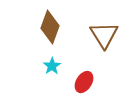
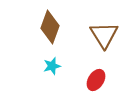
cyan star: rotated 18 degrees clockwise
red ellipse: moved 12 px right, 2 px up
